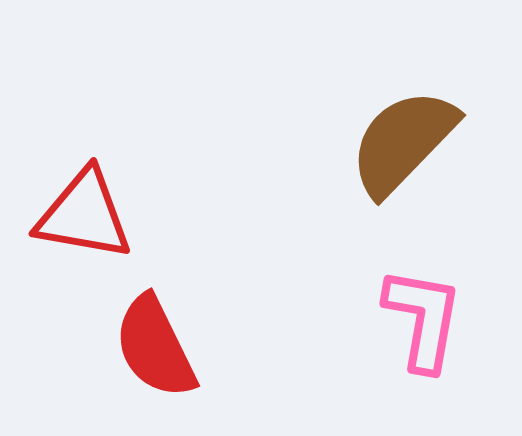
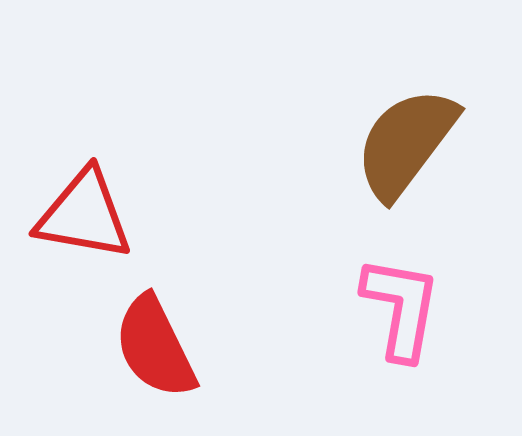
brown semicircle: moved 3 px right, 1 px down; rotated 7 degrees counterclockwise
pink L-shape: moved 22 px left, 11 px up
